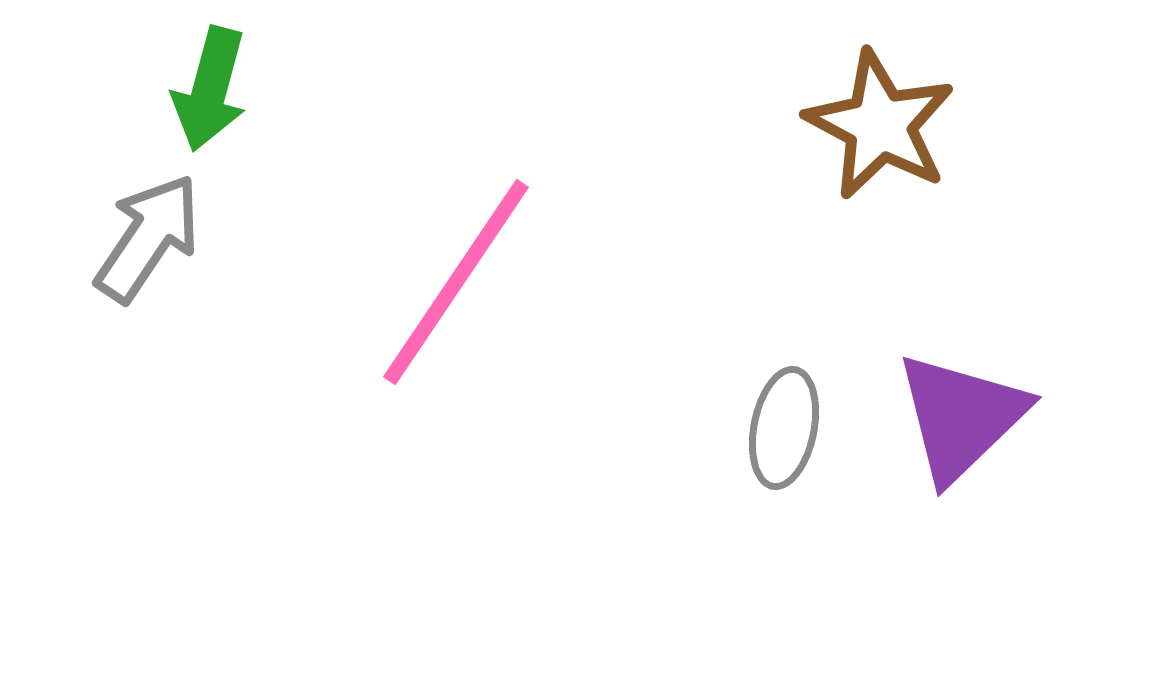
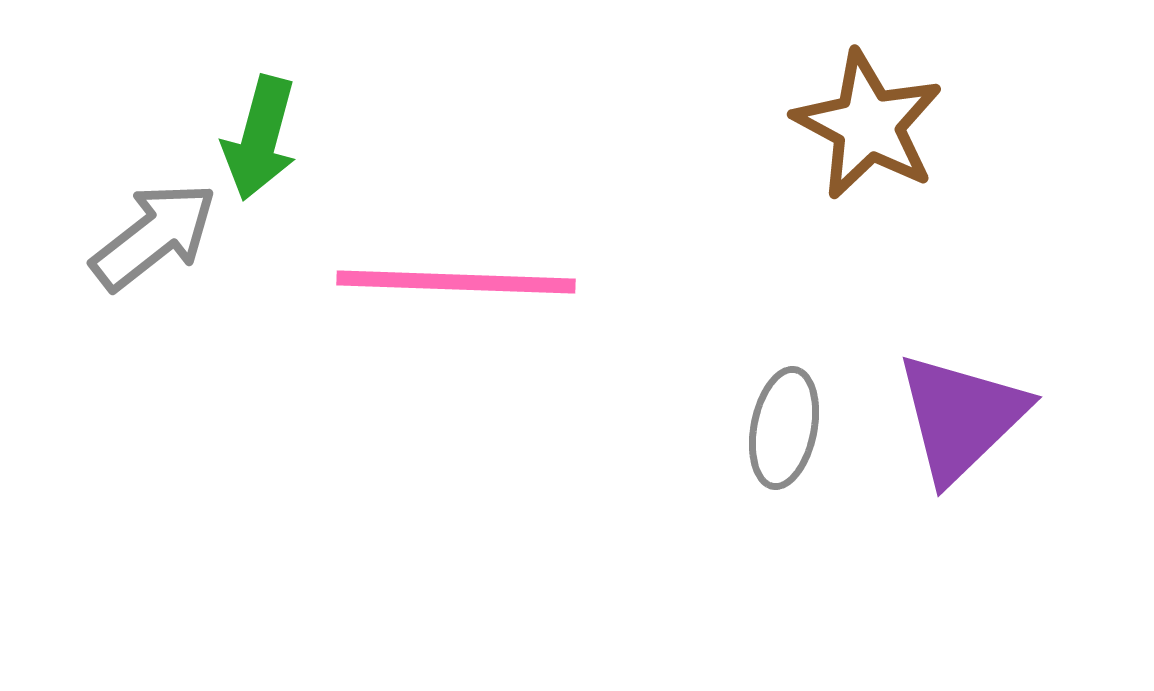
green arrow: moved 50 px right, 49 px down
brown star: moved 12 px left
gray arrow: moved 6 px right, 2 px up; rotated 18 degrees clockwise
pink line: rotated 58 degrees clockwise
